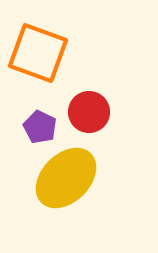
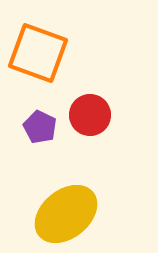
red circle: moved 1 px right, 3 px down
yellow ellipse: moved 36 px down; rotated 6 degrees clockwise
